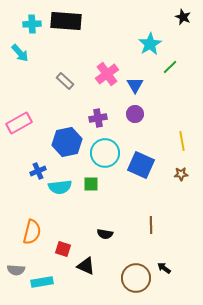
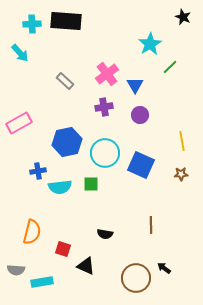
purple circle: moved 5 px right, 1 px down
purple cross: moved 6 px right, 11 px up
blue cross: rotated 14 degrees clockwise
